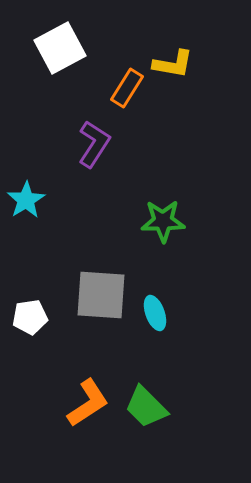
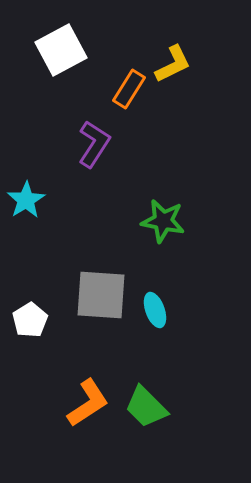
white square: moved 1 px right, 2 px down
yellow L-shape: rotated 36 degrees counterclockwise
orange rectangle: moved 2 px right, 1 px down
green star: rotated 12 degrees clockwise
cyan ellipse: moved 3 px up
white pentagon: moved 3 px down; rotated 24 degrees counterclockwise
